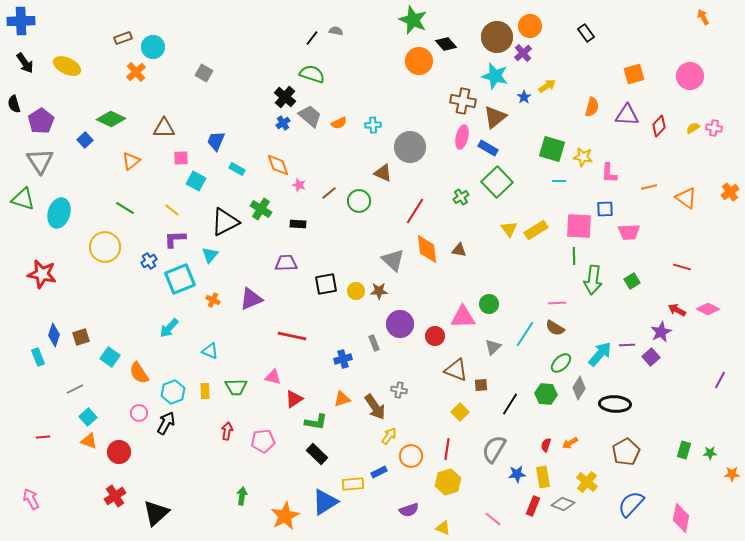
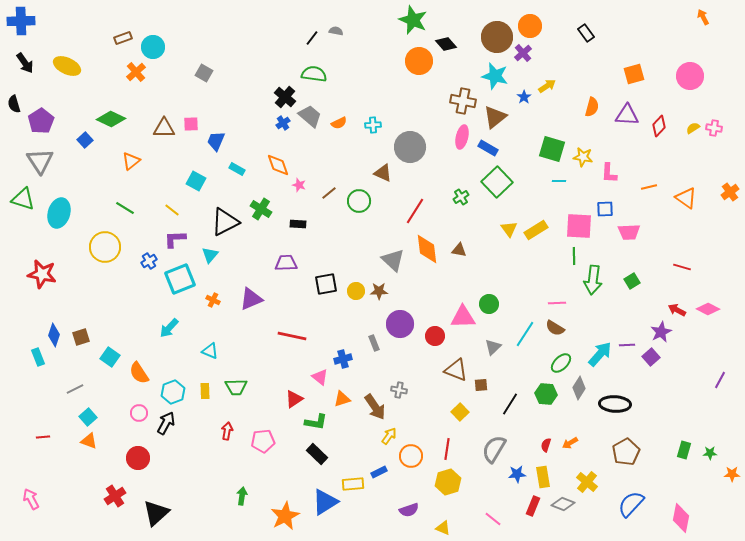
green semicircle at (312, 74): moved 2 px right; rotated 10 degrees counterclockwise
pink square at (181, 158): moved 10 px right, 34 px up
pink triangle at (273, 377): moved 47 px right; rotated 24 degrees clockwise
red circle at (119, 452): moved 19 px right, 6 px down
